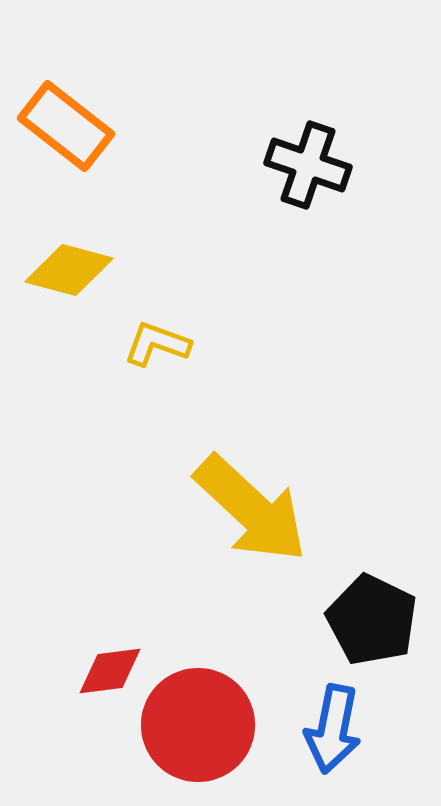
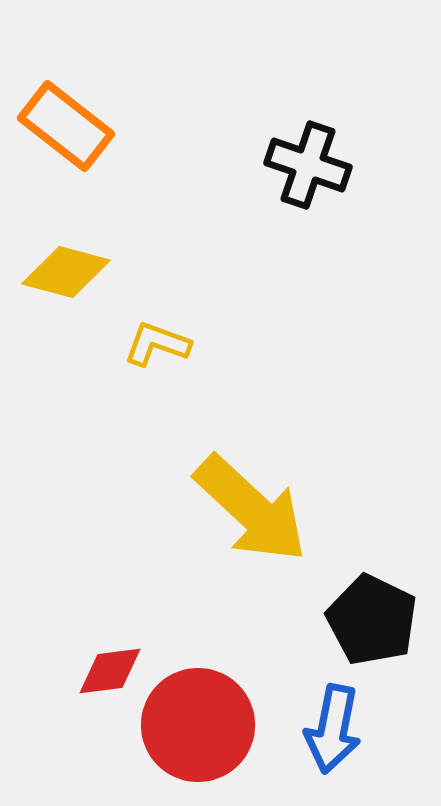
yellow diamond: moved 3 px left, 2 px down
